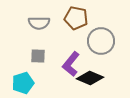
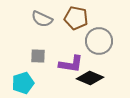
gray semicircle: moved 3 px right, 4 px up; rotated 25 degrees clockwise
gray circle: moved 2 px left
purple L-shape: rotated 120 degrees counterclockwise
